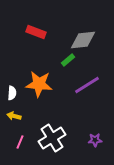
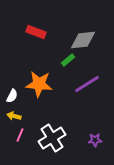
purple line: moved 1 px up
white semicircle: moved 3 px down; rotated 24 degrees clockwise
pink line: moved 7 px up
